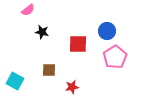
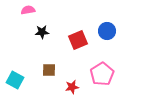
pink semicircle: rotated 152 degrees counterclockwise
black star: rotated 16 degrees counterclockwise
red square: moved 4 px up; rotated 24 degrees counterclockwise
pink pentagon: moved 13 px left, 17 px down
cyan square: moved 1 px up
